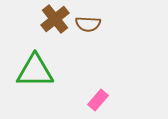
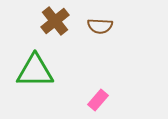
brown cross: moved 2 px down
brown semicircle: moved 12 px right, 2 px down
